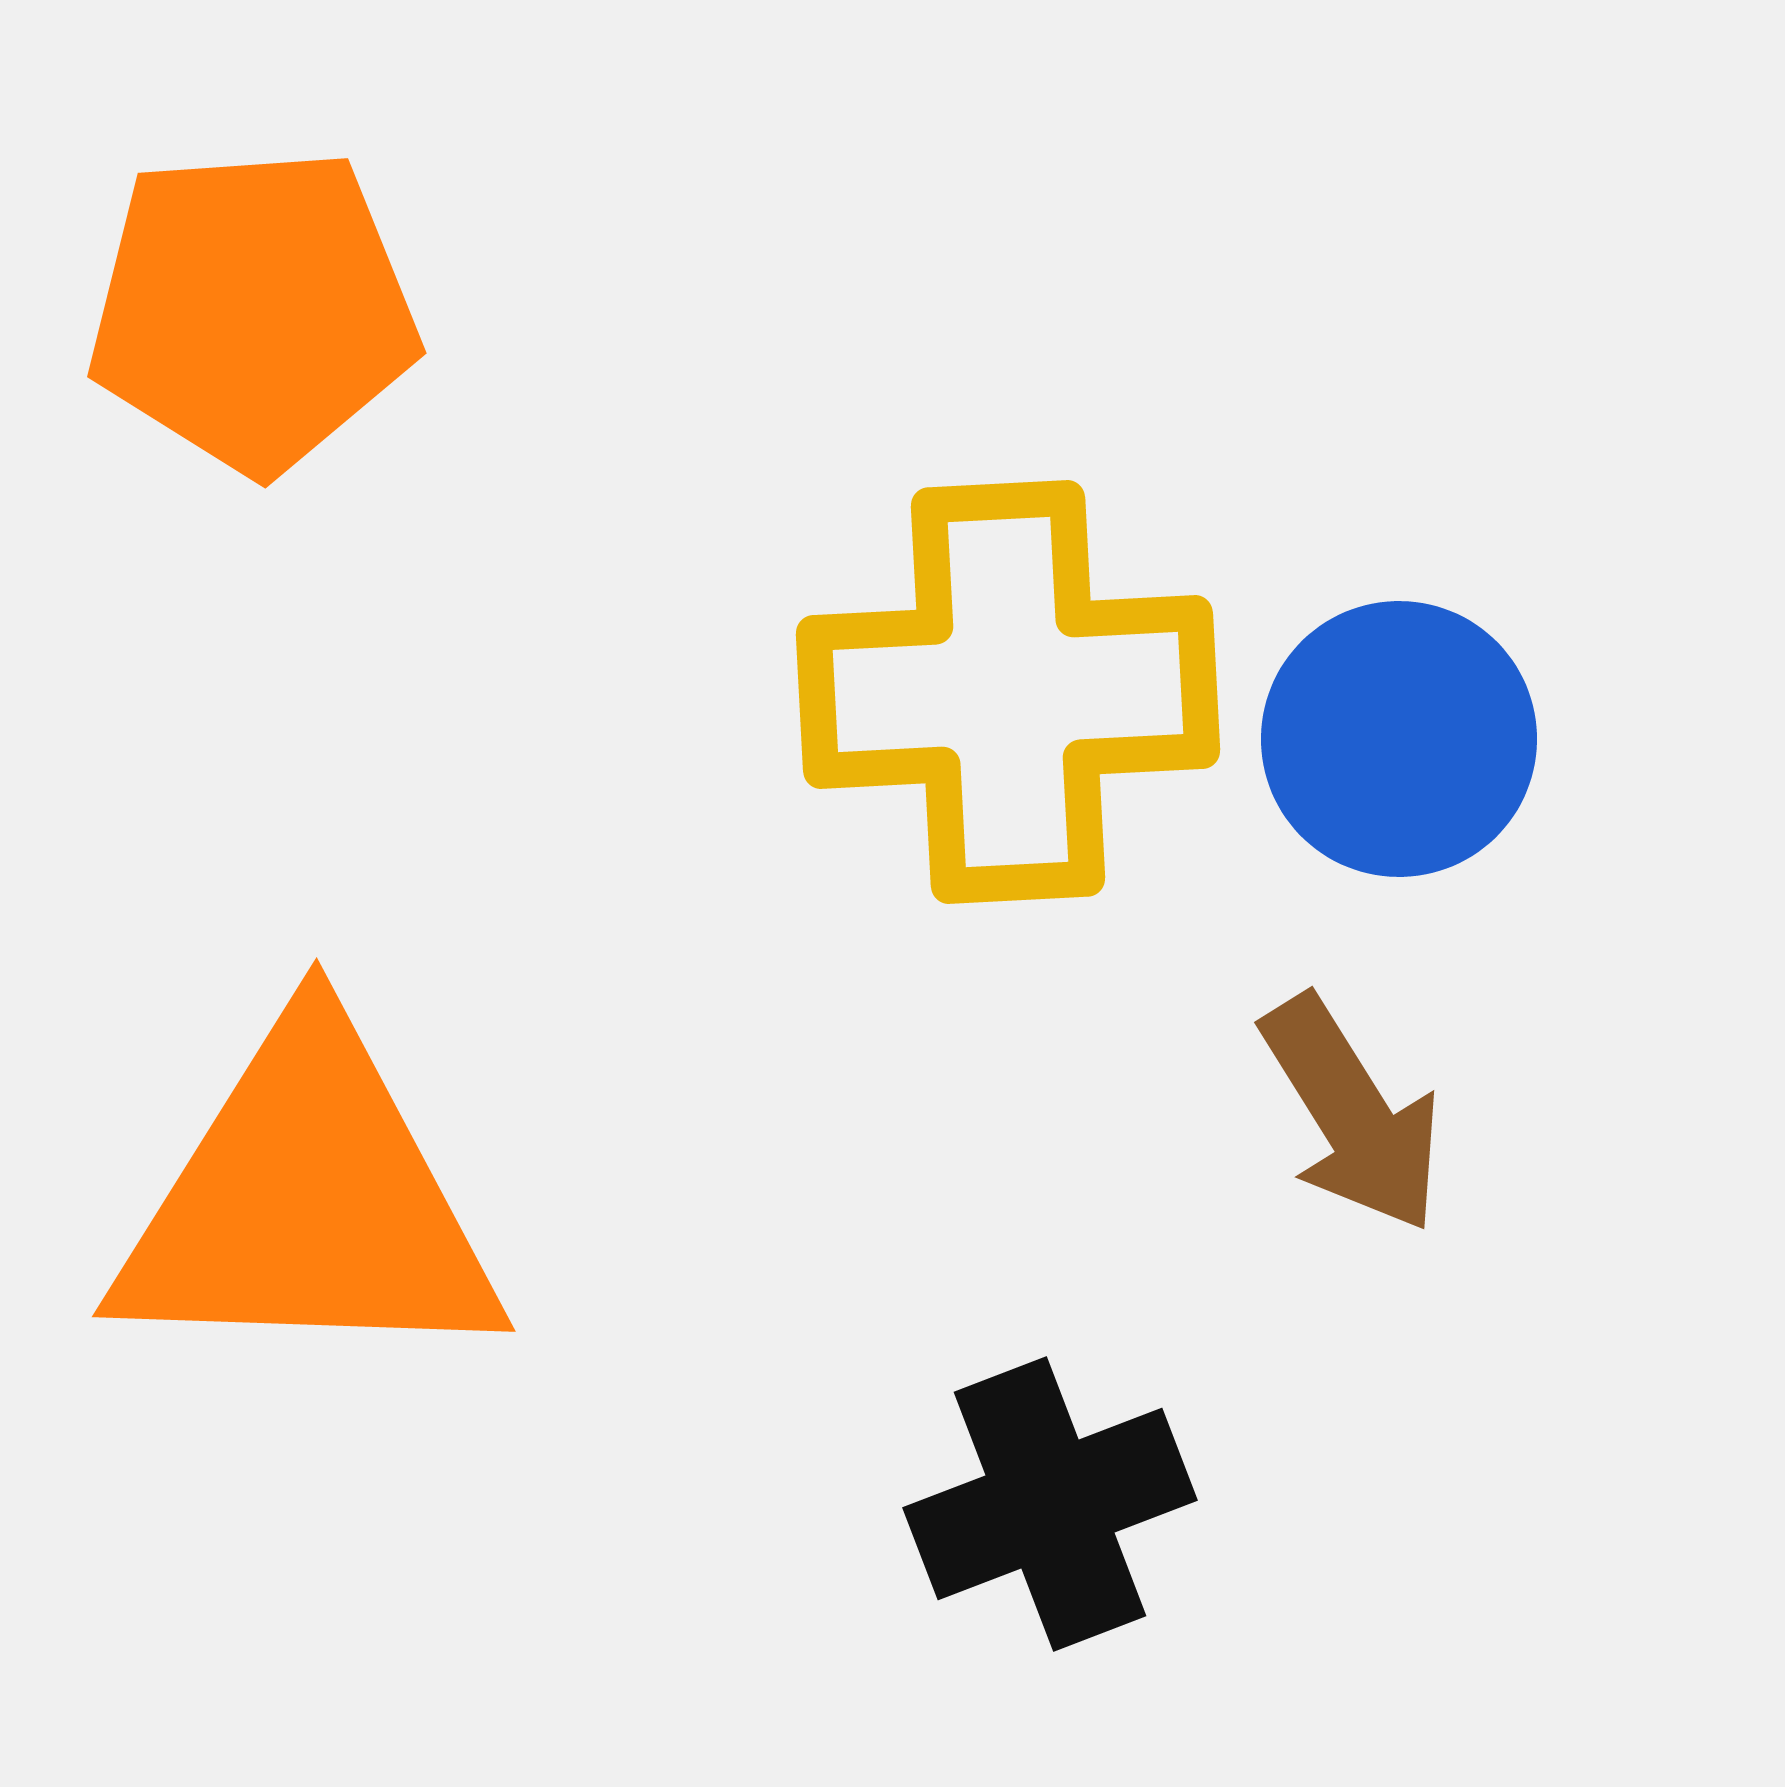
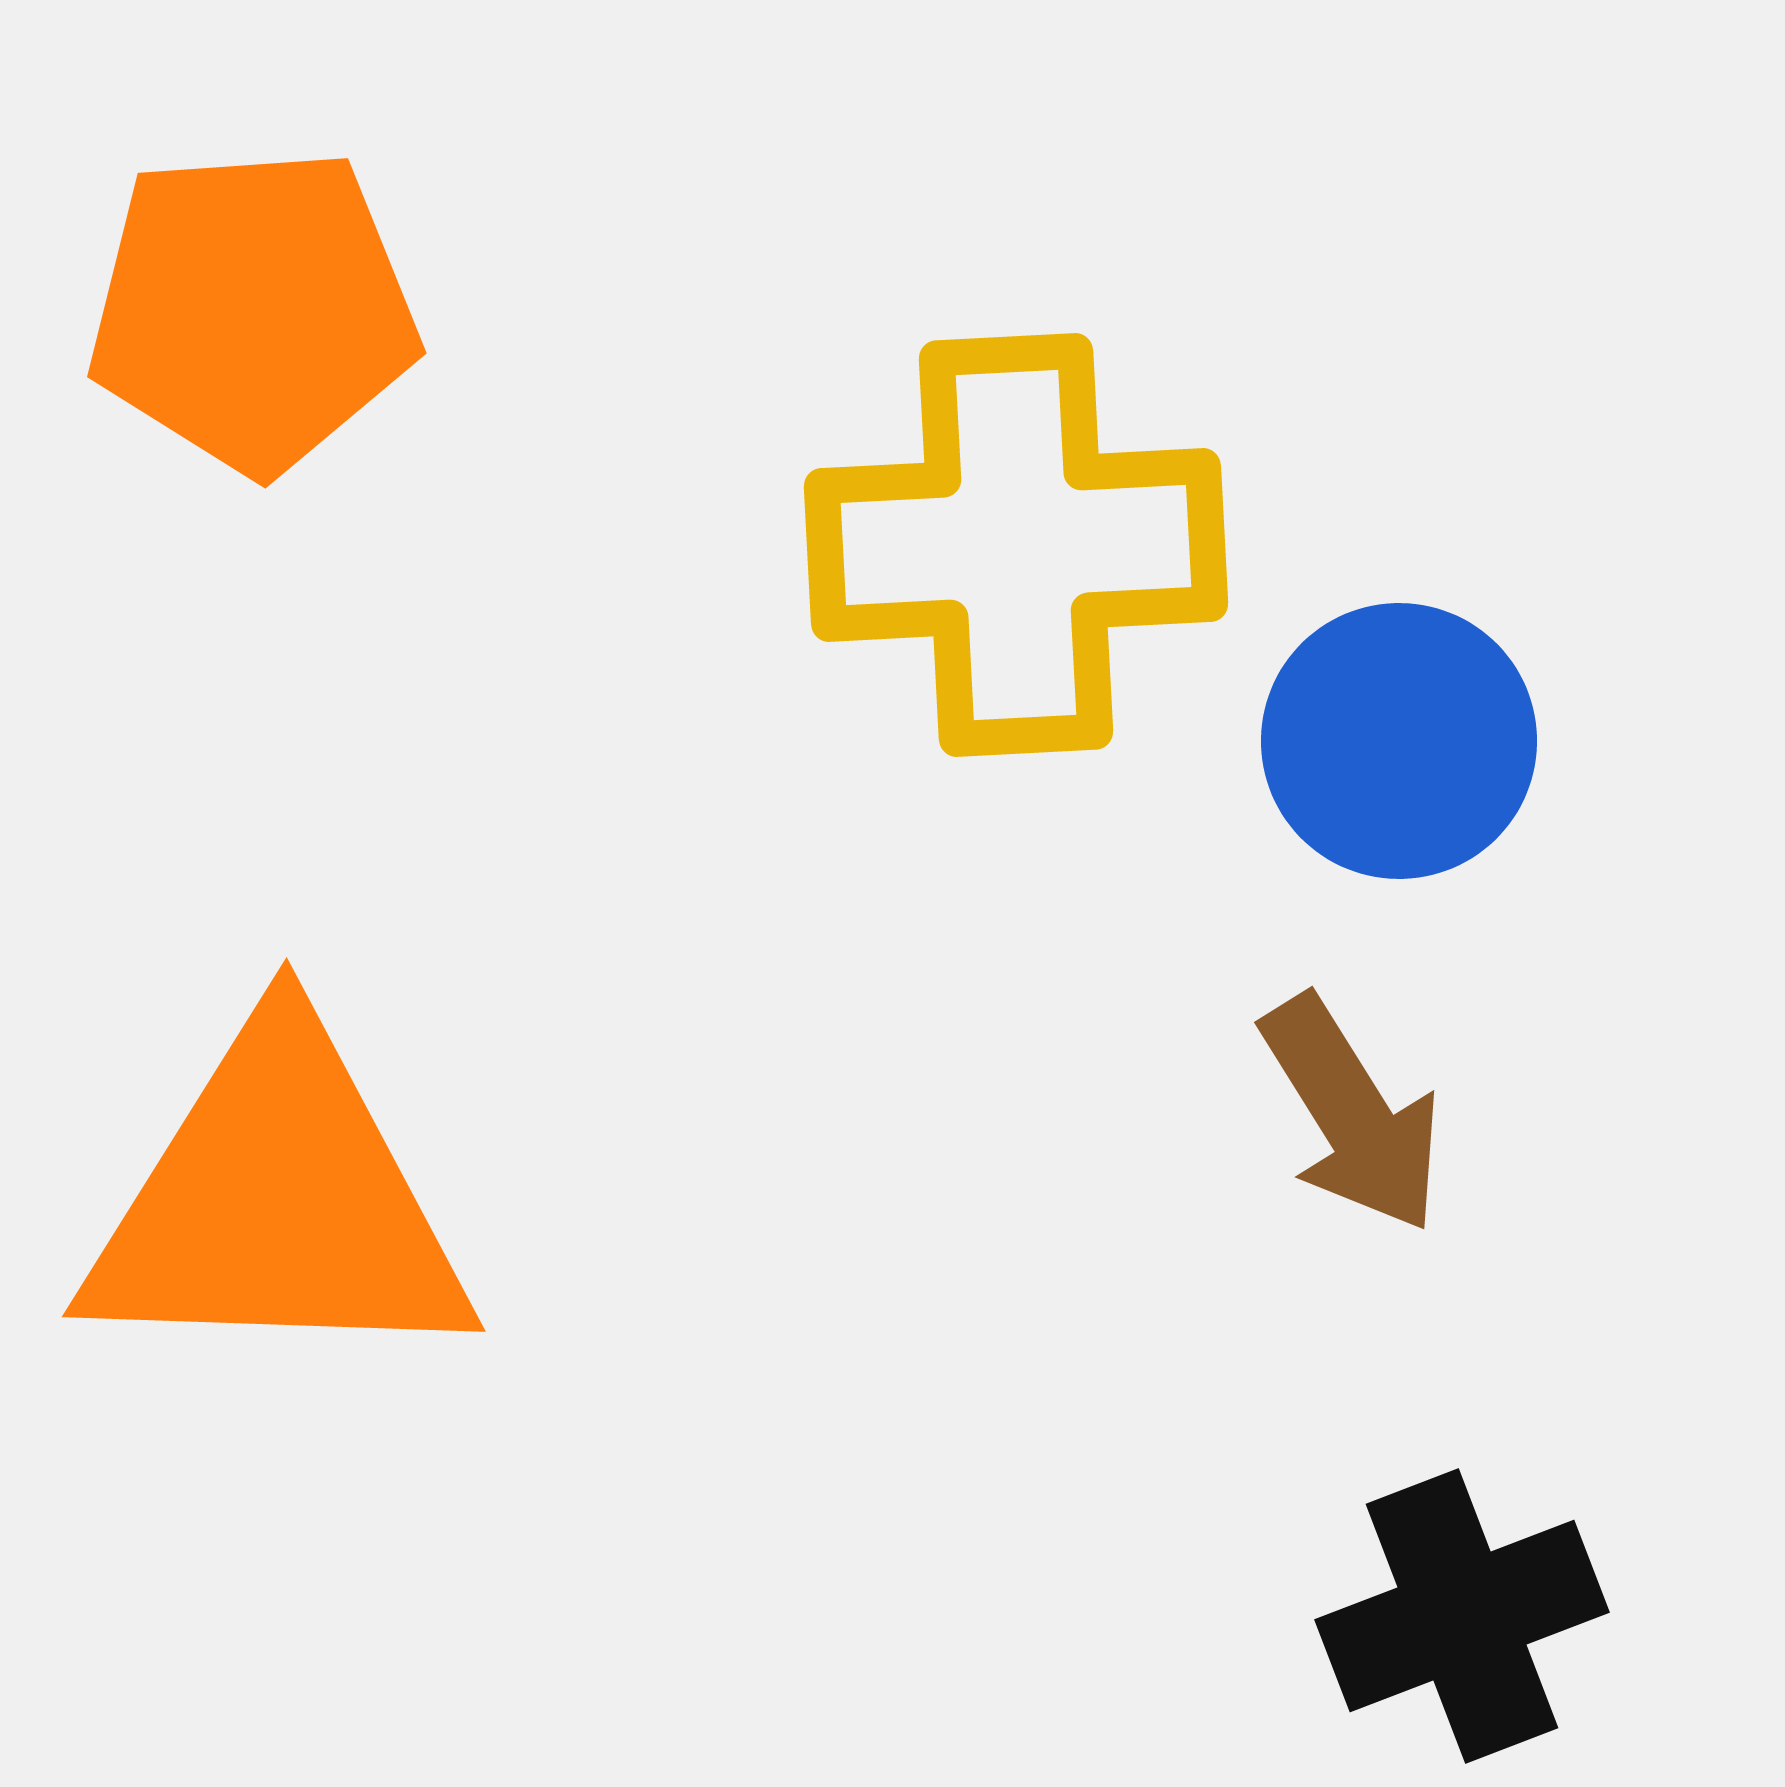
yellow cross: moved 8 px right, 147 px up
blue circle: moved 2 px down
orange triangle: moved 30 px left
black cross: moved 412 px right, 112 px down
